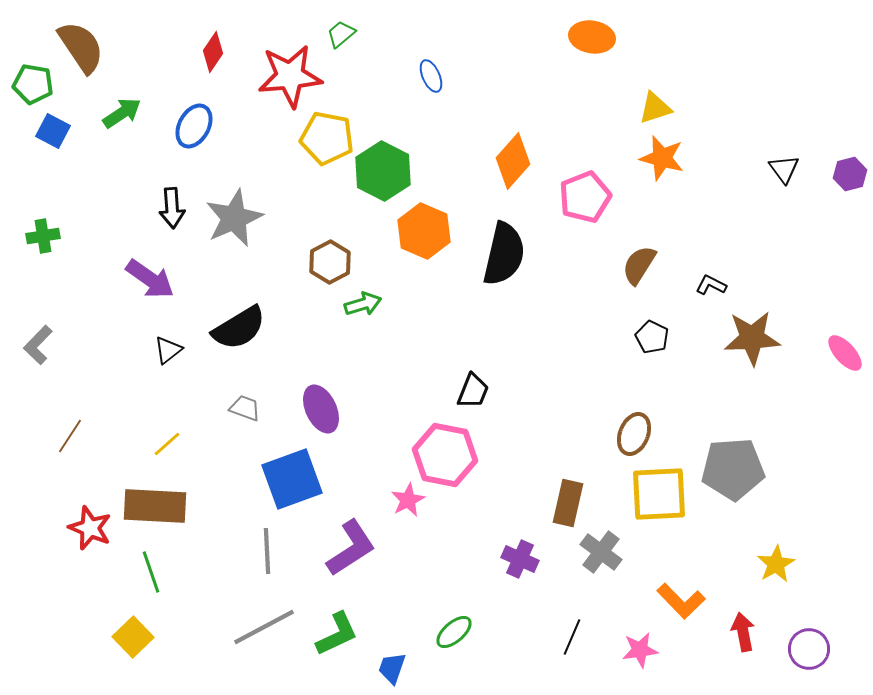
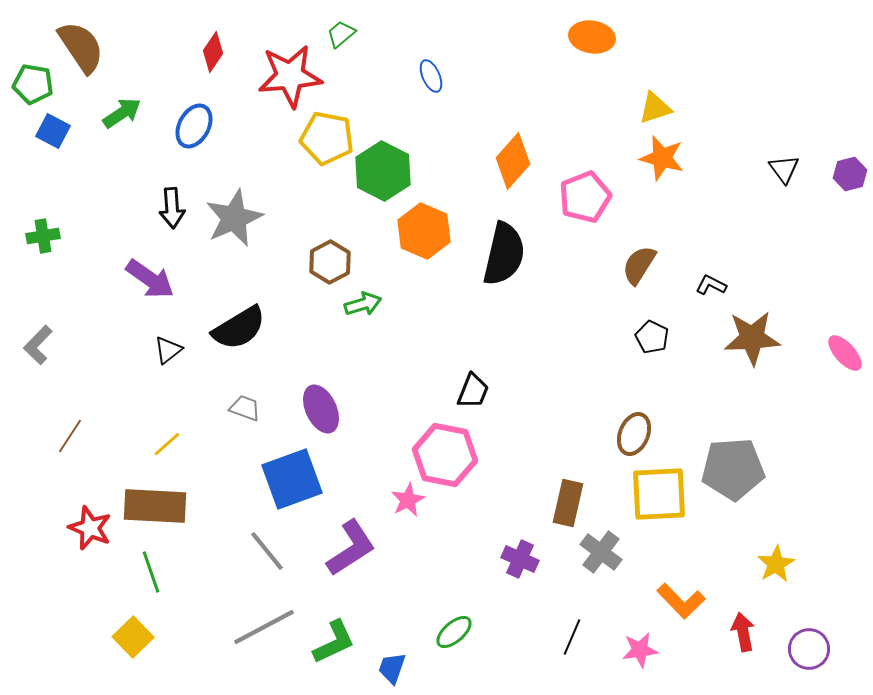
gray line at (267, 551): rotated 36 degrees counterclockwise
green L-shape at (337, 634): moved 3 px left, 8 px down
